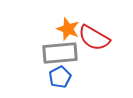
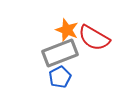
orange star: moved 1 px left, 1 px down
gray rectangle: rotated 16 degrees counterclockwise
